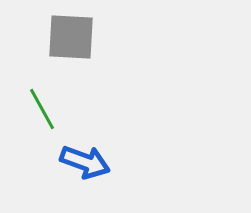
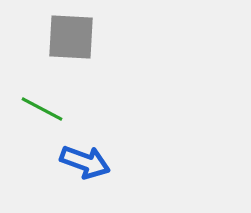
green line: rotated 33 degrees counterclockwise
